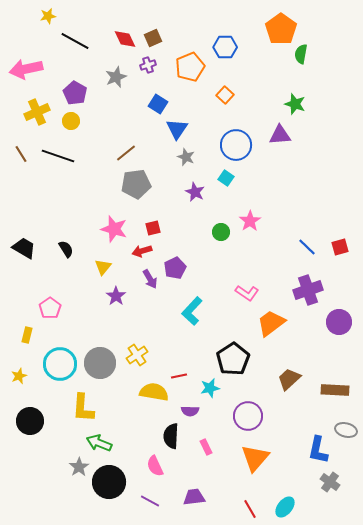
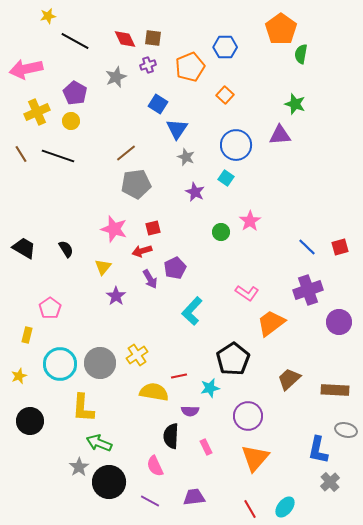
brown square at (153, 38): rotated 30 degrees clockwise
gray cross at (330, 482): rotated 12 degrees clockwise
